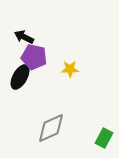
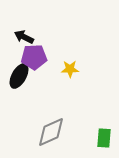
purple pentagon: rotated 15 degrees counterclockwise
black ellipse: moved 1 px left, 1 px up
gray diamond: moved 4 px down
green rectangle: rotated 24 degrees counterclockwise
